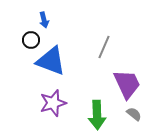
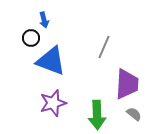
black circle: moved 2 px up
purple trapezoid: rotated 28 degrees clockwise
